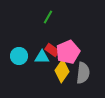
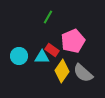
pink pentagon: moved 5 px right, 11 px up
gray semicircle: rotated 125 degrees clockwise
